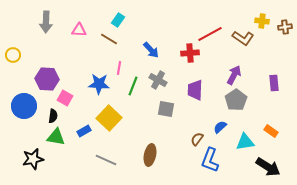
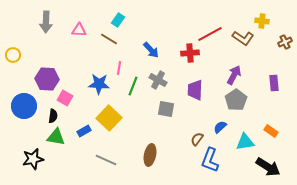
brown cross: moved 15 px down; rotated 16 degrees counterclockwise
